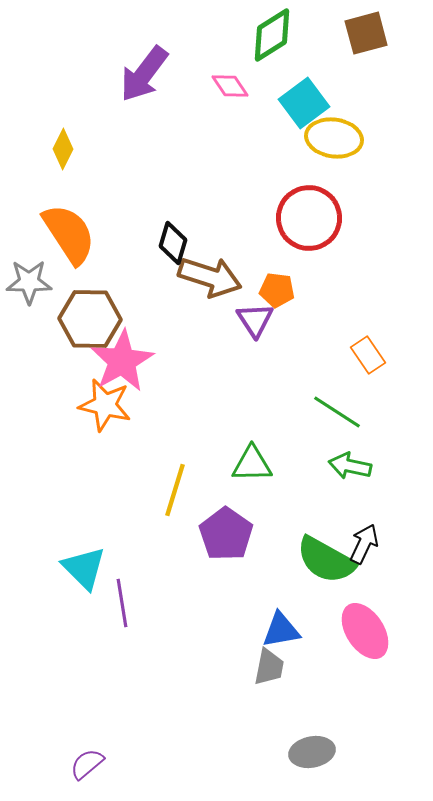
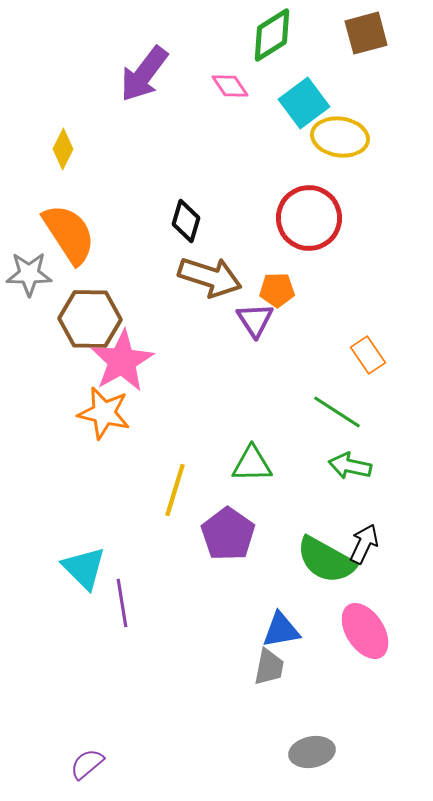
yellow ellipse: moved 6 px right, 1 px up
black diamond: moved 13 px right, 22 px up
gray star: moved 8 px up
orange pentagon: rotated 8 degrees counterclockwise
orange star: moved 1 px left, 8 px down
purple pentagon: moved 2 px right
